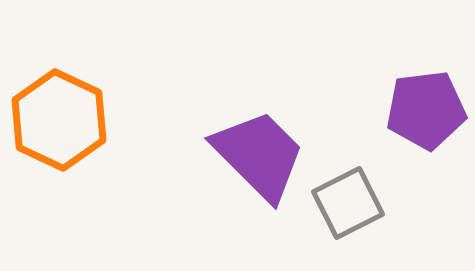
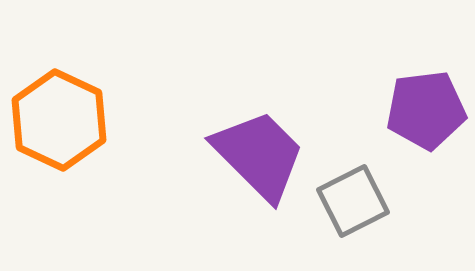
gray square: moved 5 px right, 2 px up
